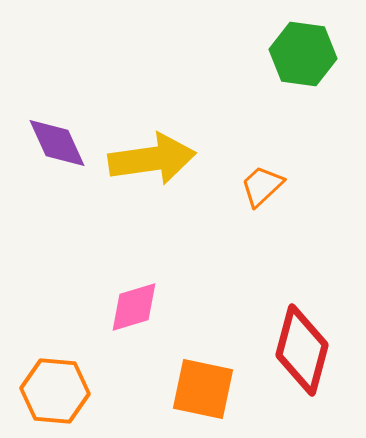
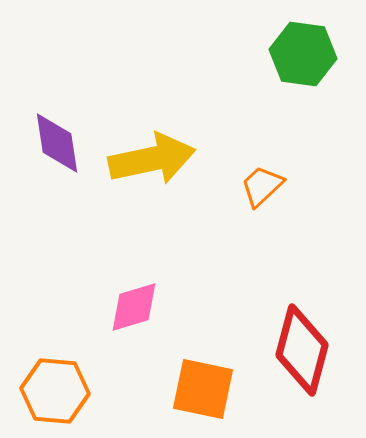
purple diamond: rotated 16 degrees clockwise
yellow arrow: rotated 4 degrees counterclockwise
